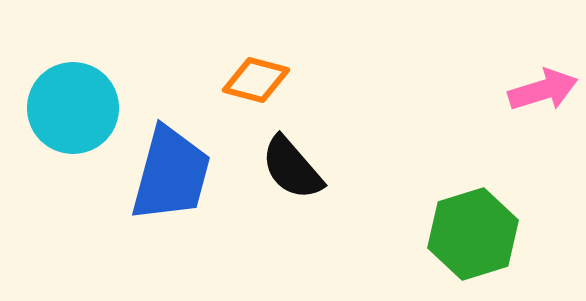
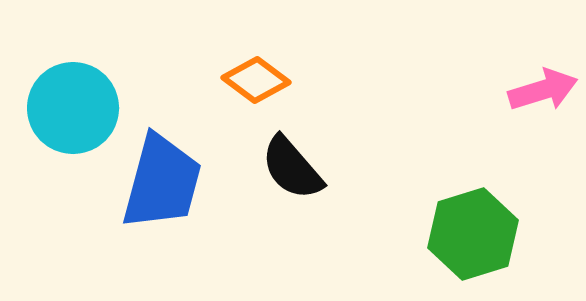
orange diamond: rotated 22 degrees clockwise
blue trapezoid: moved 9 px left, 8 px down
